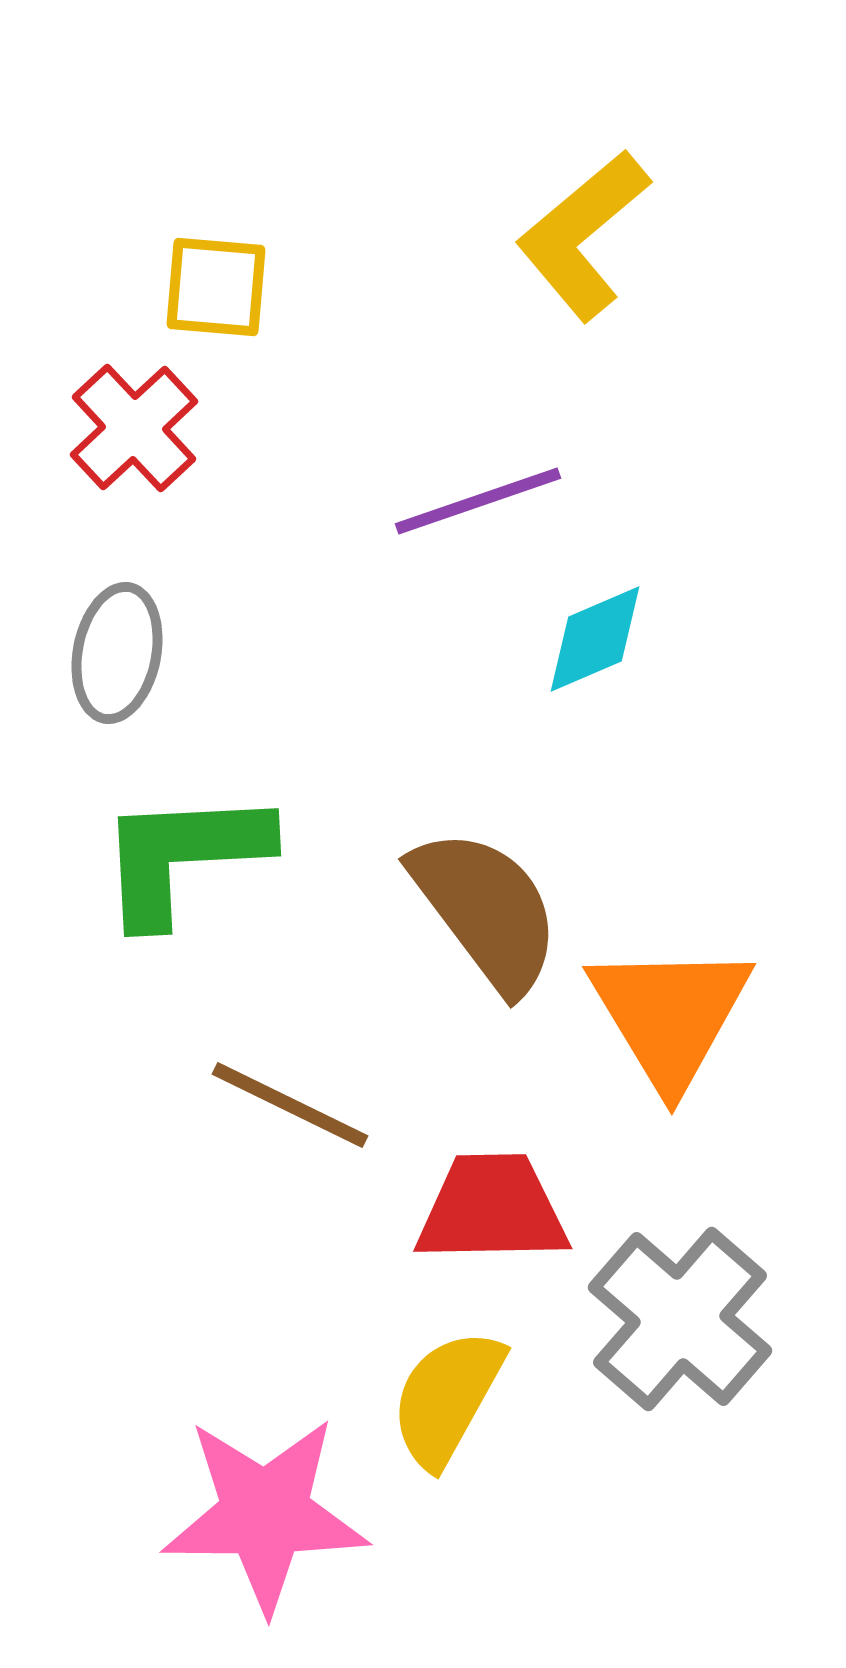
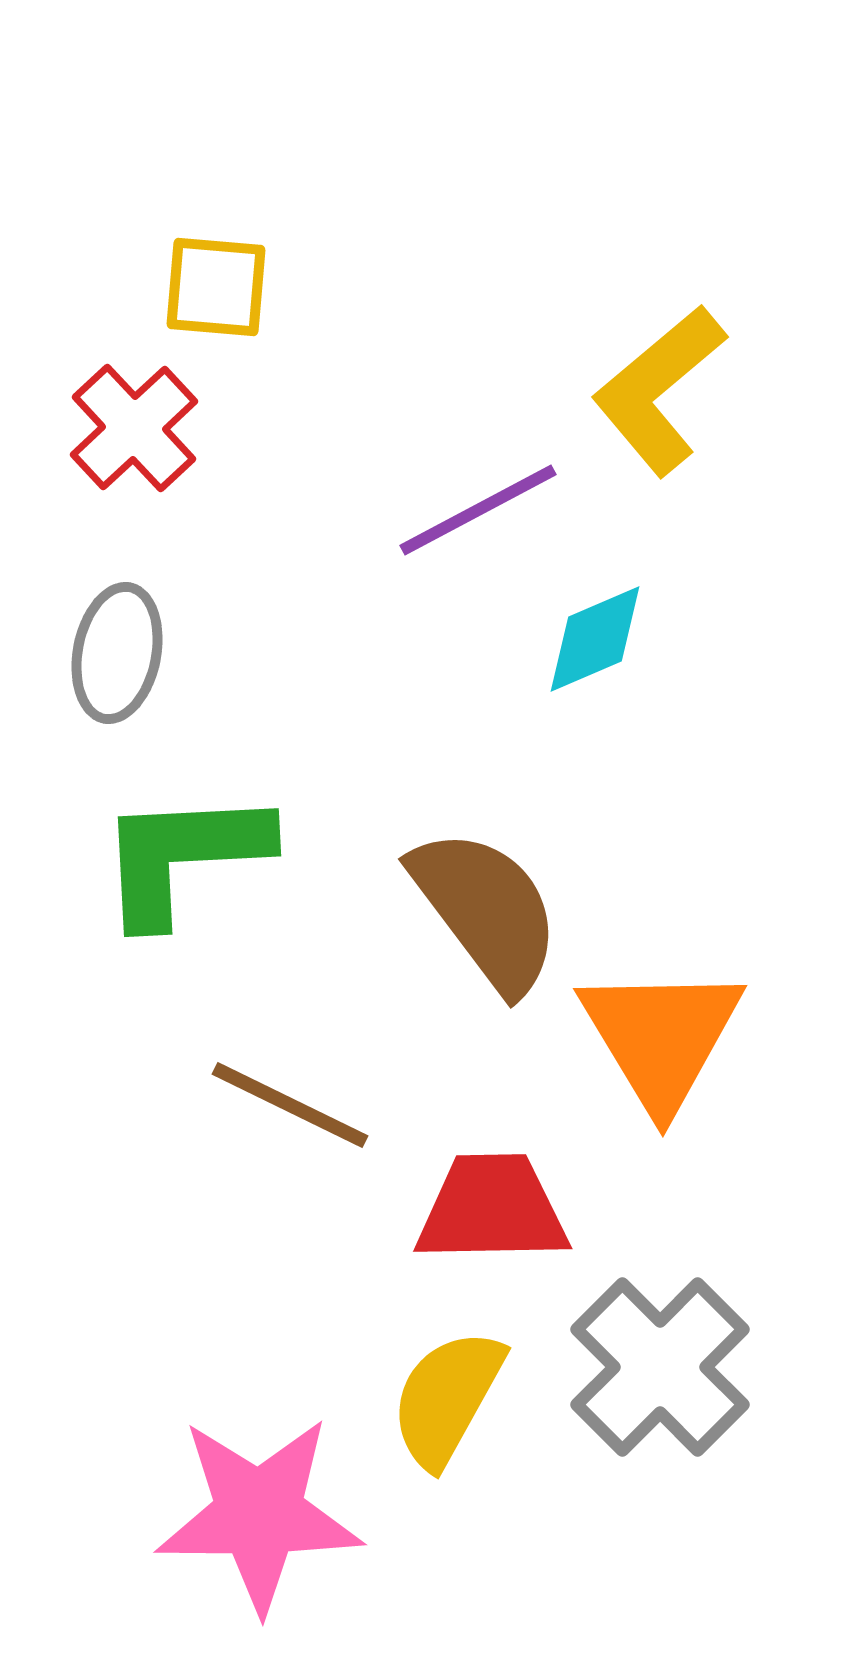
yellow L-shape: moved 76 px right, 155 px down
purple line: moved 9 px down; rotated 9 degrees counterclockwise
orange triangle: moved 9 px left, 22 px down
gray cross: moved 20 px left, 48 px down; rotated 4 degrees clockwise
pink star: moved 6 px left
